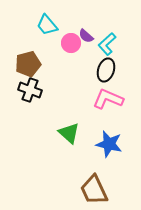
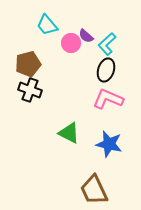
green triangle: rotated 15 degrees counterclockwise
